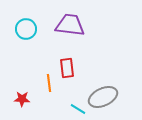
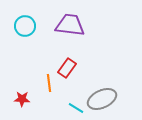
cyan circle: moved 1 px left, 3 px up
red rectangle: rotated 42 degrees clockwise
gray ellipse: moved 1 px left, 2 px down
cyan line: moved 2 px left, 1 px up
